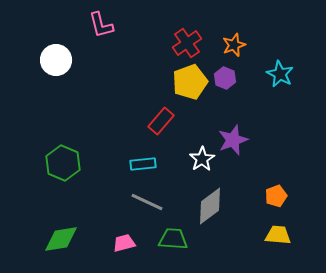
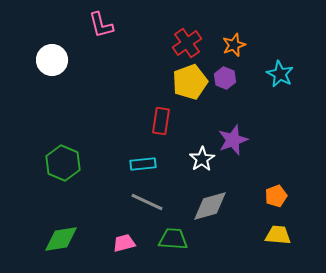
white circle: moved 4 px left
red rectangle: rotated 32 degrees counterclockwise
gray diamond: rotated 21 degrees clockwise
